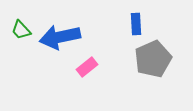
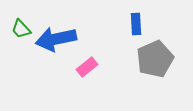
green trapezoid: moved 1 px up
blue arrow: moved 4 px left, 2 px down
gray pentagon: moved 2 px right
